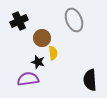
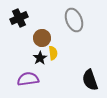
black cross: moved 3 px up
black star: moved 2 px right, 4 px up; rotated 24 degrees clockwise
black semicircle: rotated 15 degrees counterclockwise
